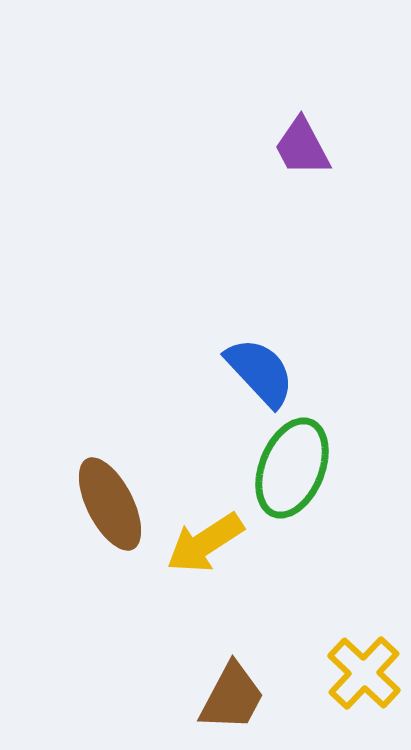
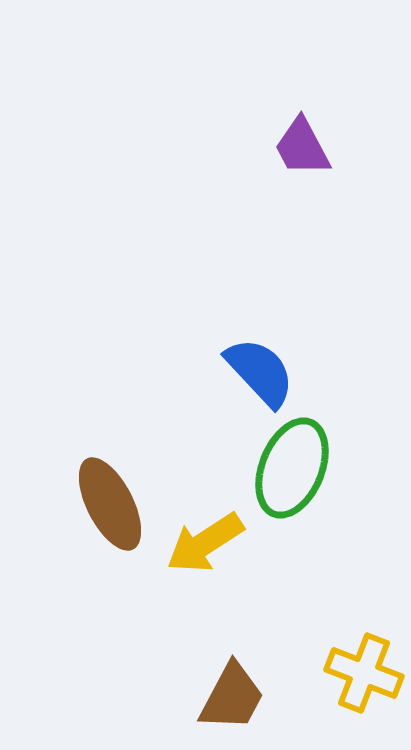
yellow cross: rotated 22 degrees counterclockwise
